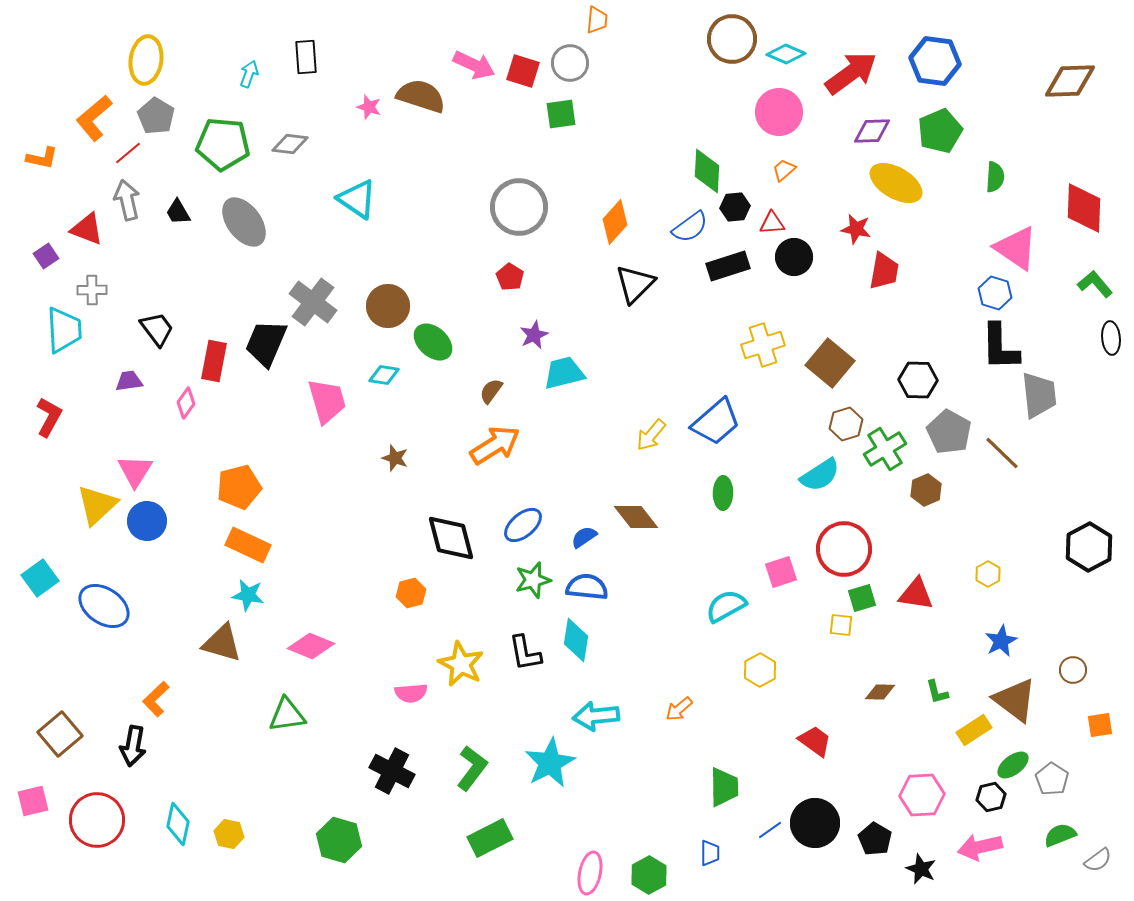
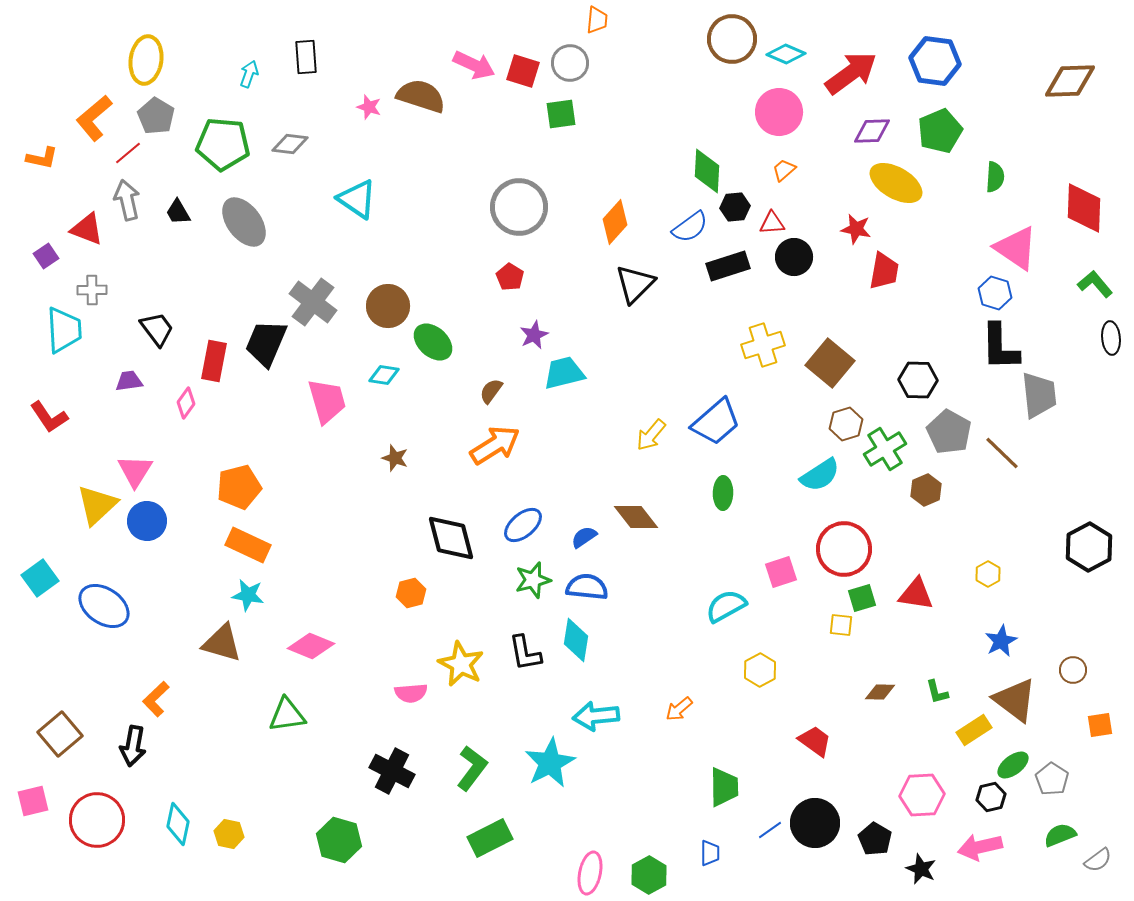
red L-shape at (49, 417): rotated 117 degrees clockwise
